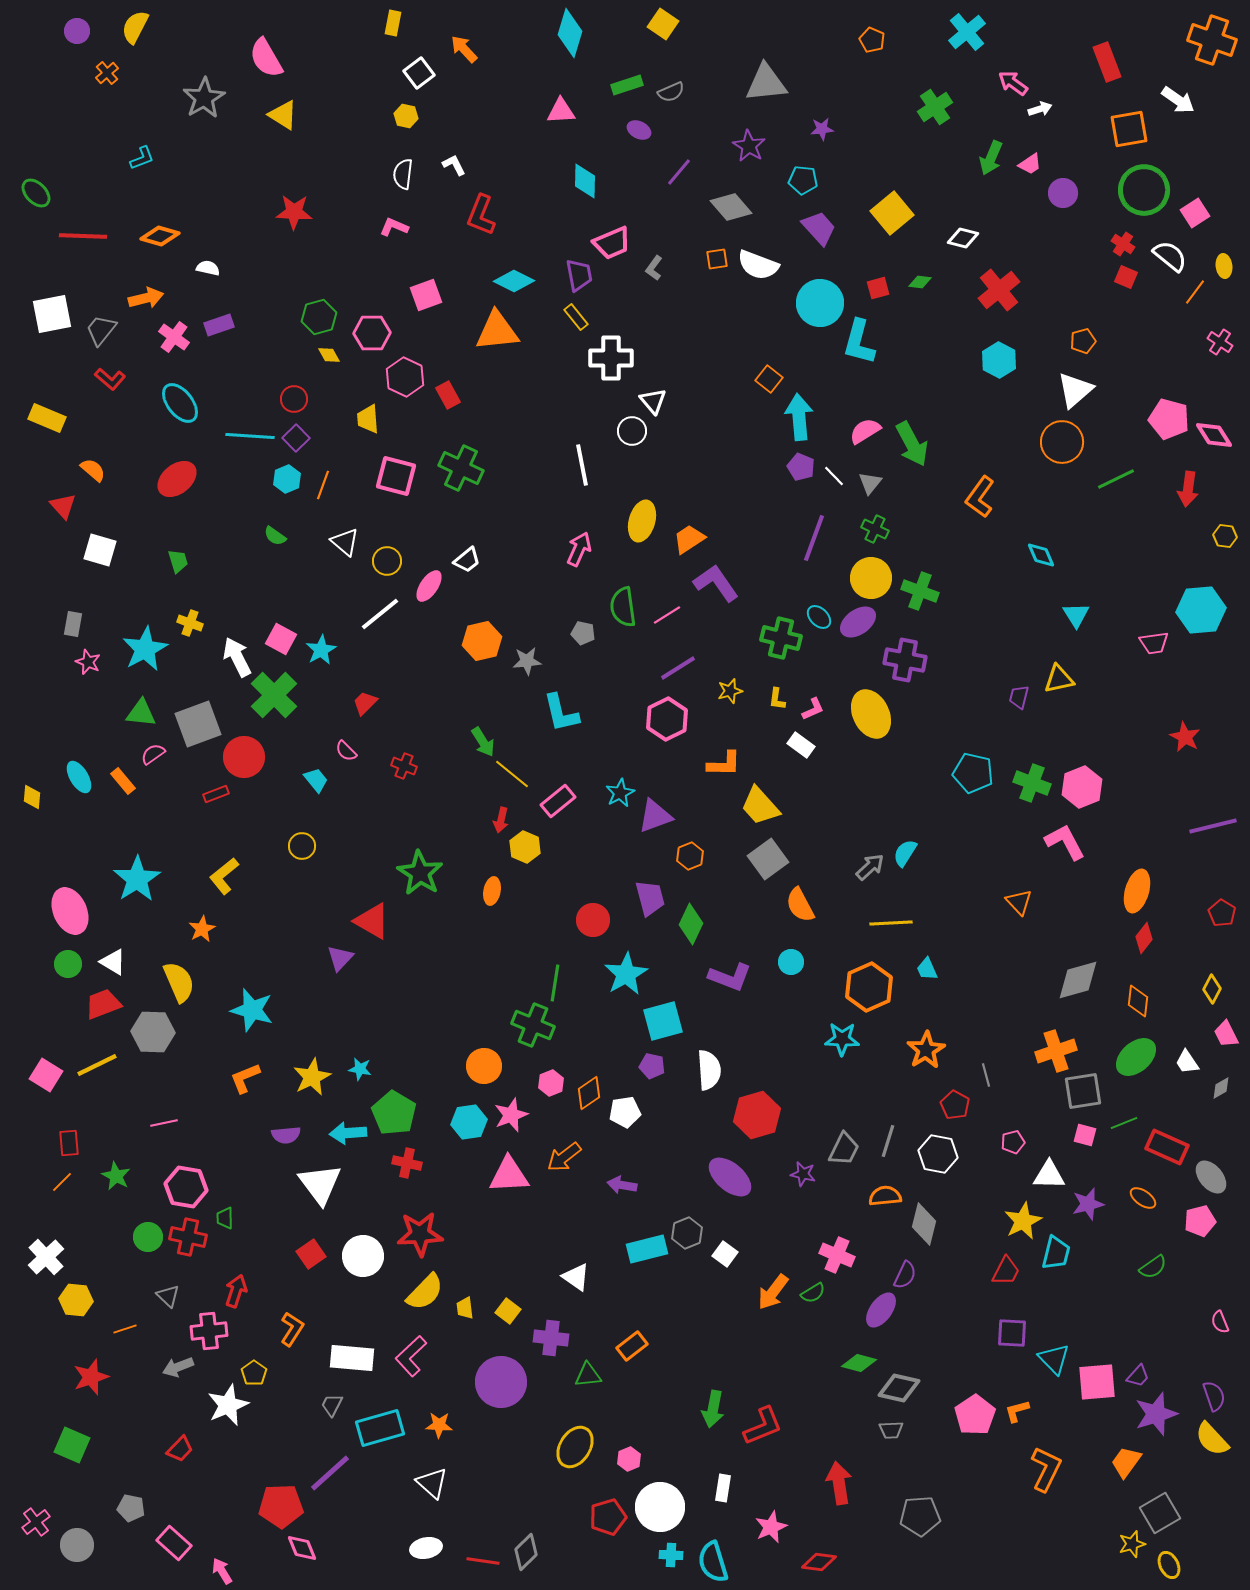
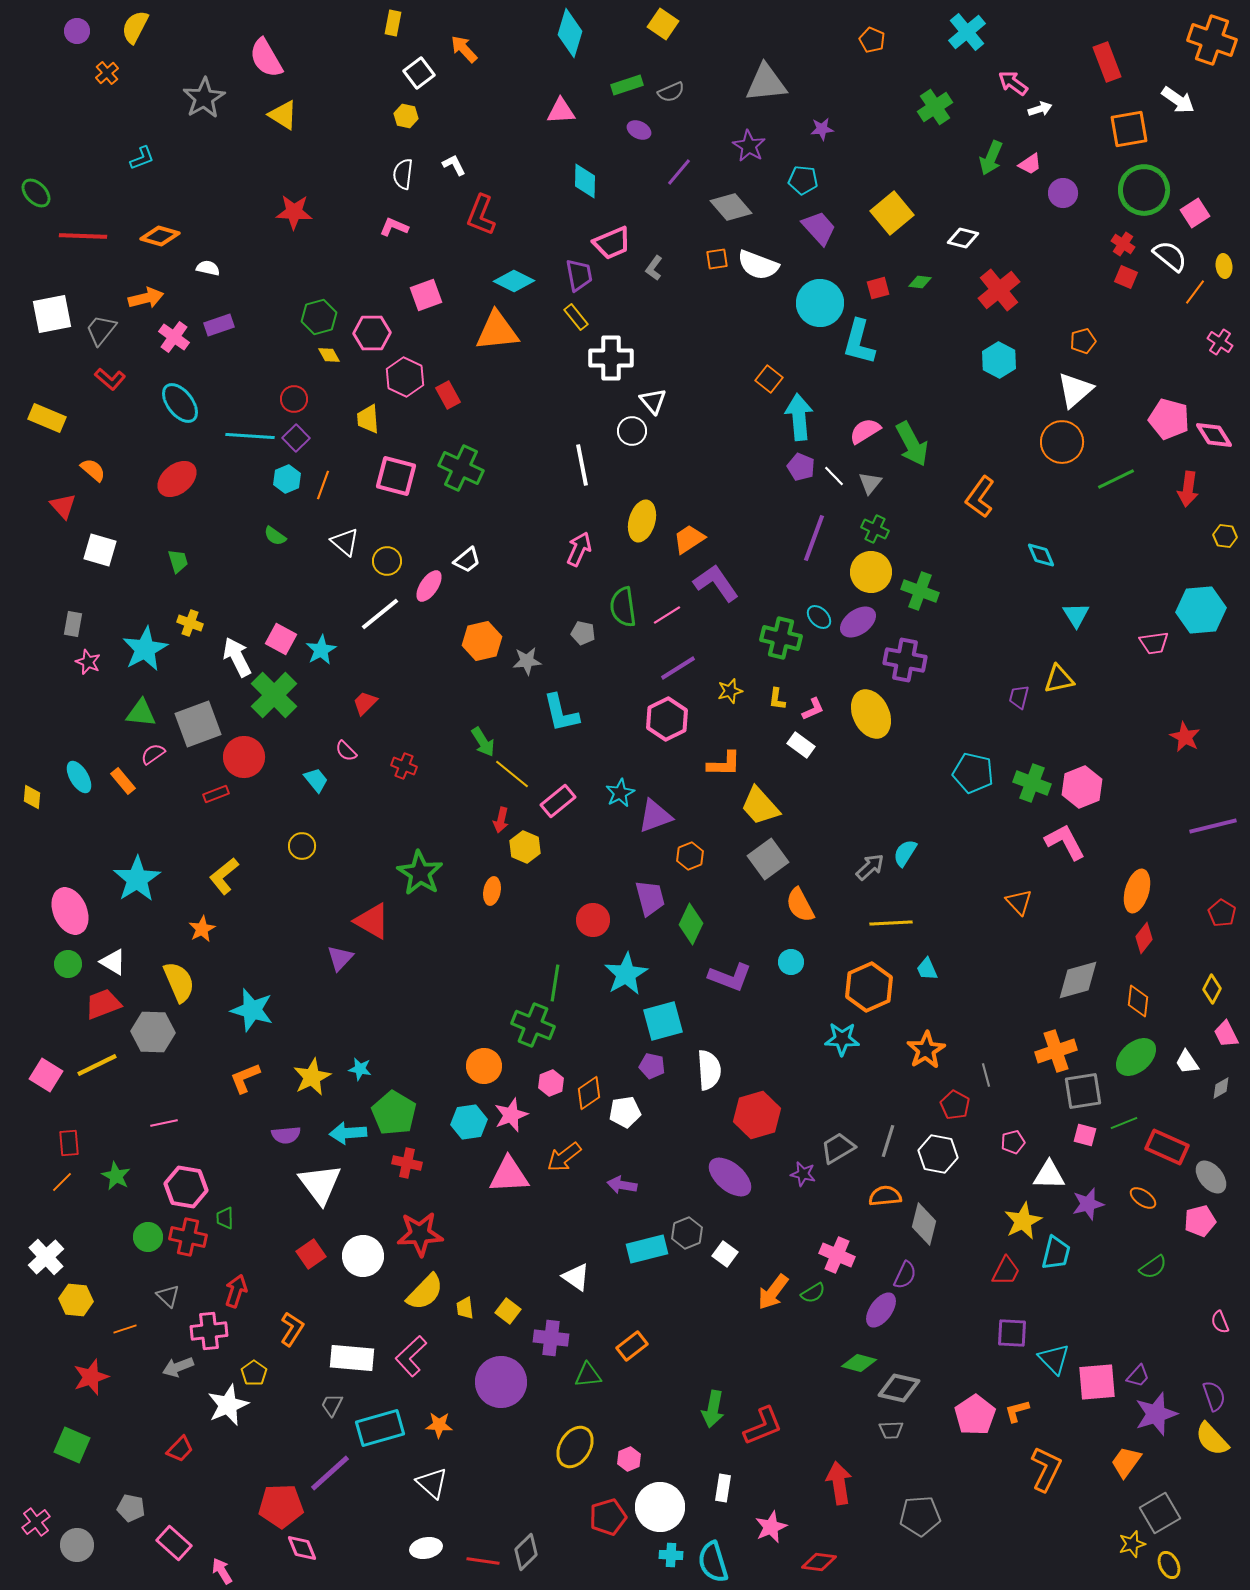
yellow circle at (871, 578): moved 6 px up
gray trapezoid at (844, 1149): moved 6 px left, 1 px up; rotated 147 degrees counterclockwise
